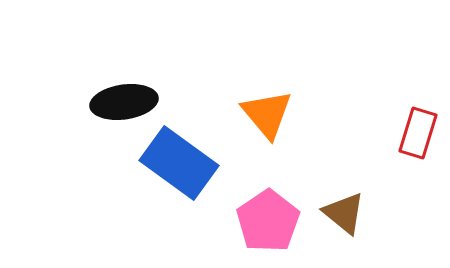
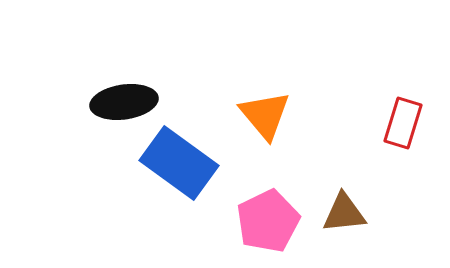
orange triangle: moved 2 px left, 1 px down
red rectangle: moved 15 px left, 10 px up
brown triangle: rotated 45 degrees counterclockwise
pink pentagon: rotated 8 degrees clockwise
